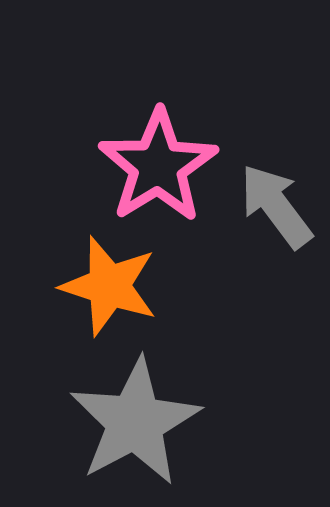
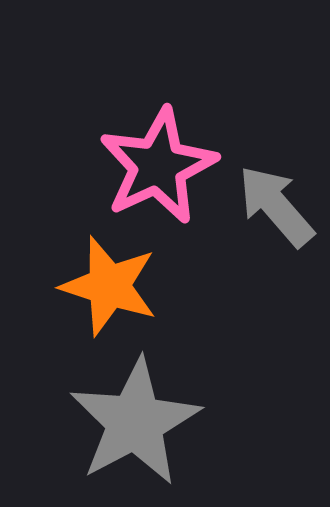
pink star: rotated 7 degrees clockwise
gray arrow: rotated 4 degrees counterclockwise
